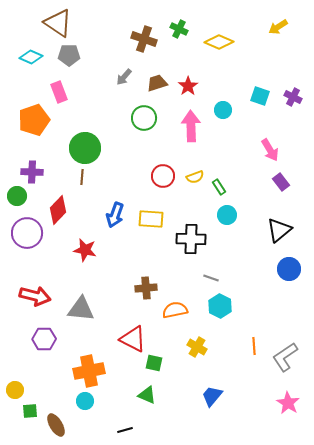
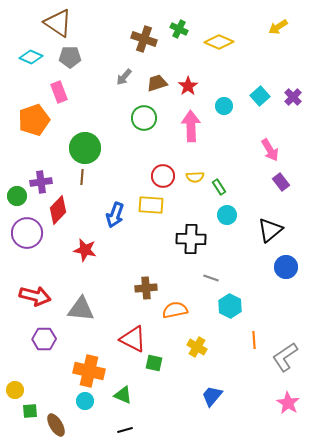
gray pentagon at (69, 55): moved 1 px right, 2 px down
cyan square at (260, 96): rotated 30 degrees clockwise
purple cross at (293, 97): rotated 18 degrees clockwise
cyan circle at (223, 110): moved 1 px right, 4 px up
purple cross at (32, 172): moved 9 px right, 10 px down; rotated 10 degrees counterclockwise
yellow semicircle at (195, 177): rotated 18 degrees clockwise
yellow rectangle at (151, 219): moved 14 px up
black triangle at (279, 230): moved 9 px left
blue circle at (289, 269): moved 3 px left, 2 px up
cyan hexagon at (220, 306): moved 10 px right
orange line at (254, 346): moved 6 px up
orange cross at (89, 371): rotated 24 degrees clockwise
green triangle at (147, 395): moved 24 px left
